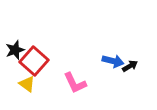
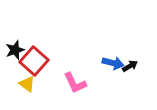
blue arrow: moved 2 px down
